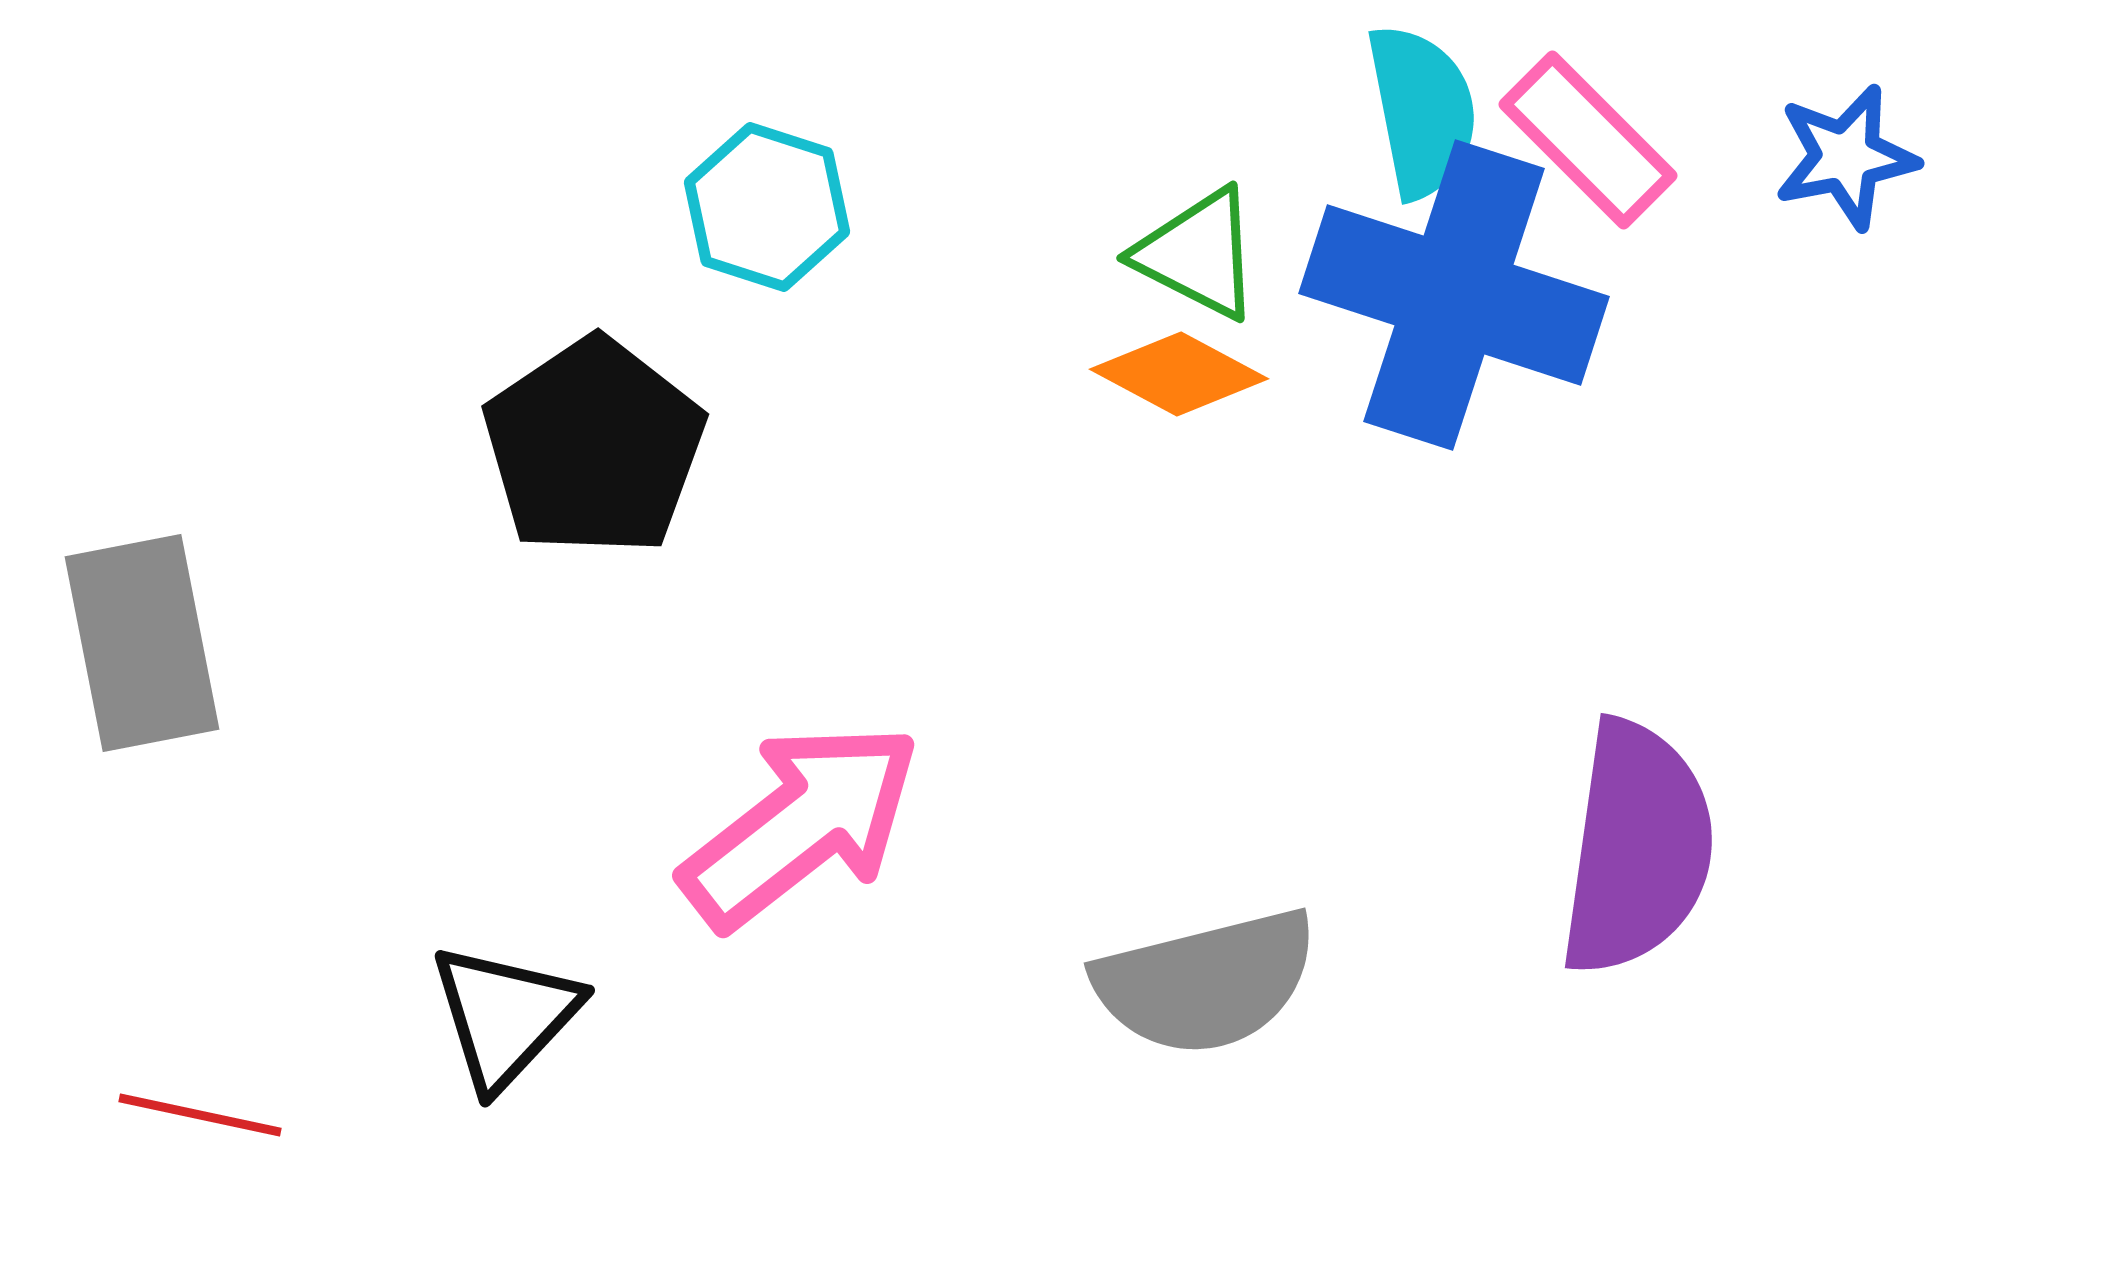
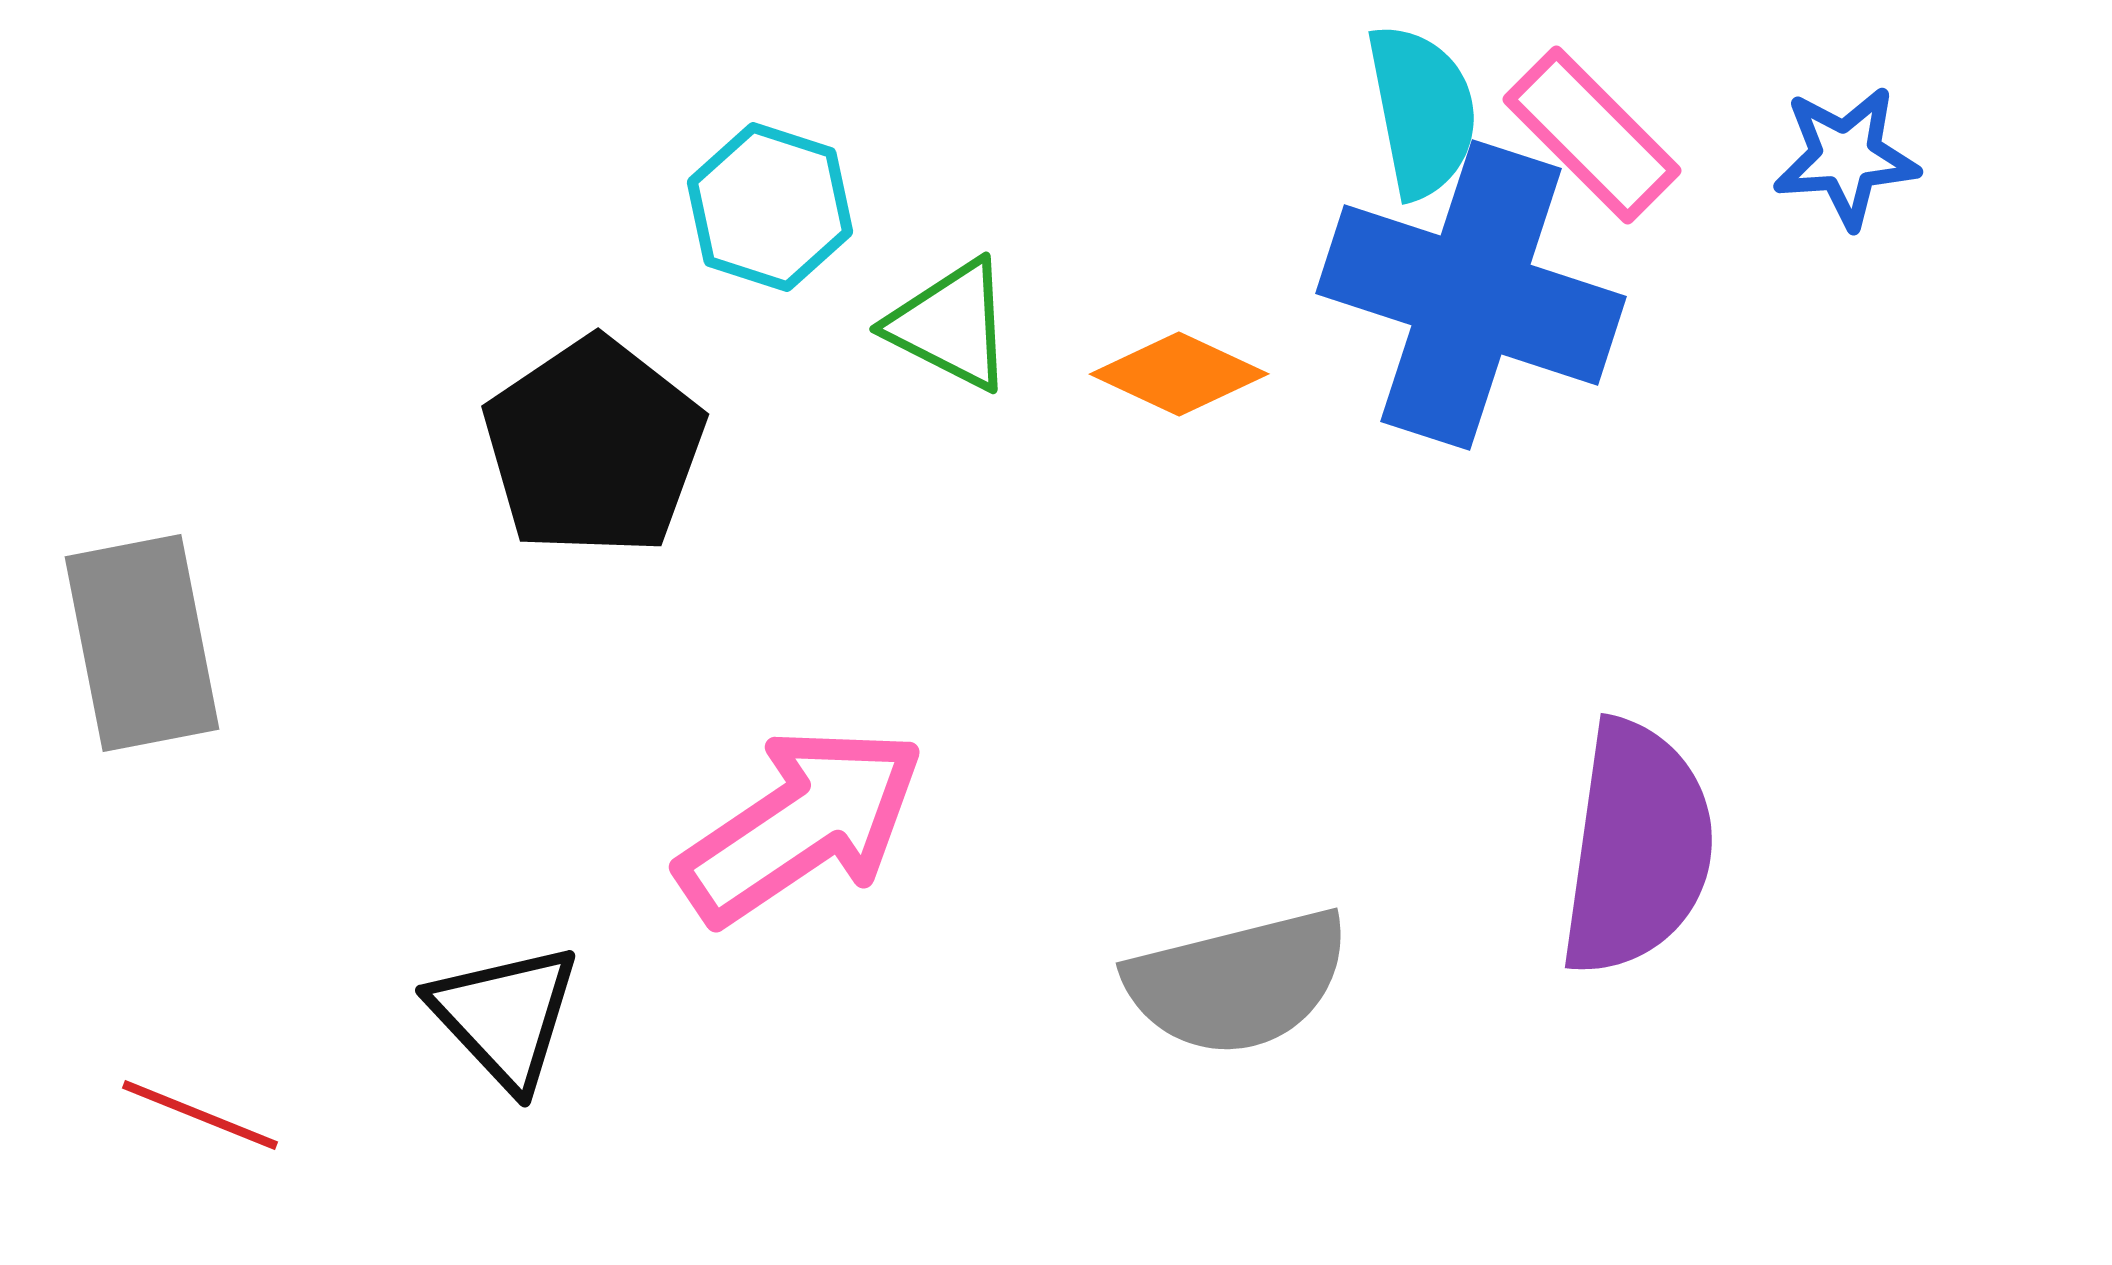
pink rectangle: moved 4 px right, 5 px up
blue star: rotated 7 degrees clockwise
cyan hexagon: moved 3 px right
green triangle: moved 247 px left, 71 px down
blue cross: moved 17 px right
orange diamond: rotated 3 degrees counterclockwise
pink arrow: rotated 4 degrees clockwise
gray semicircle: moved 32 px right
black triangle: rotated 26 degrees counterclockwise
red line: rotated 10 degrees clockwise
